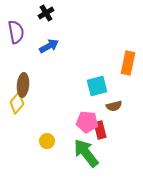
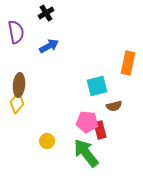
brown ellipse: moved 4 px left
